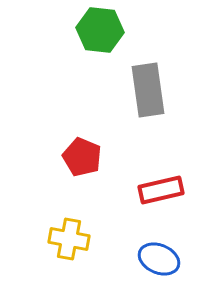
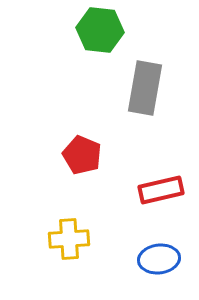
gray rectangle: moved 3 px left, 2 px up; rotated 18 degrees clockwise
red pentagon: moved 2 px up
yellow cross: rotated 15 degrees counterclockwise
blue ellipse: rotated 30 degrees counterclockwise
